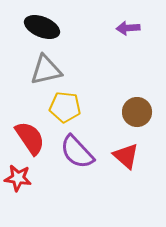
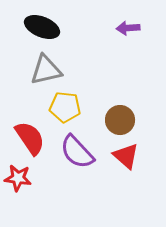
brown circle: moved 17 px left, 8 px down
